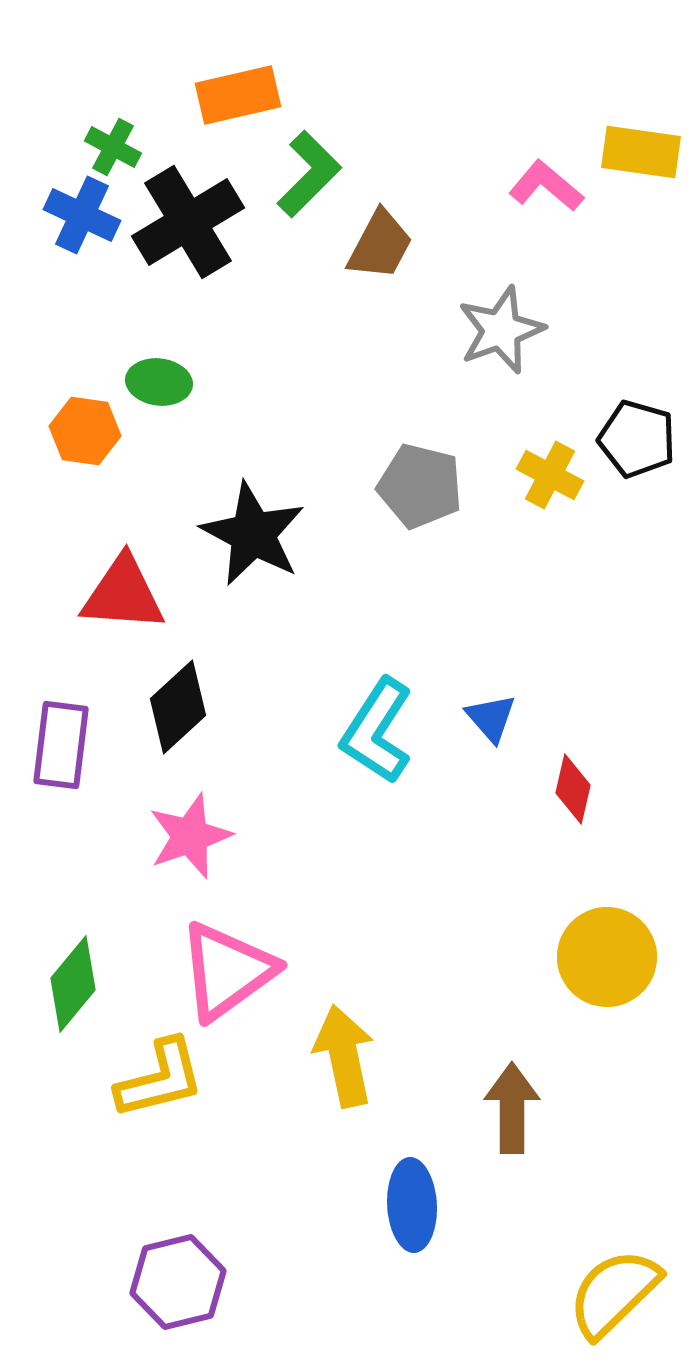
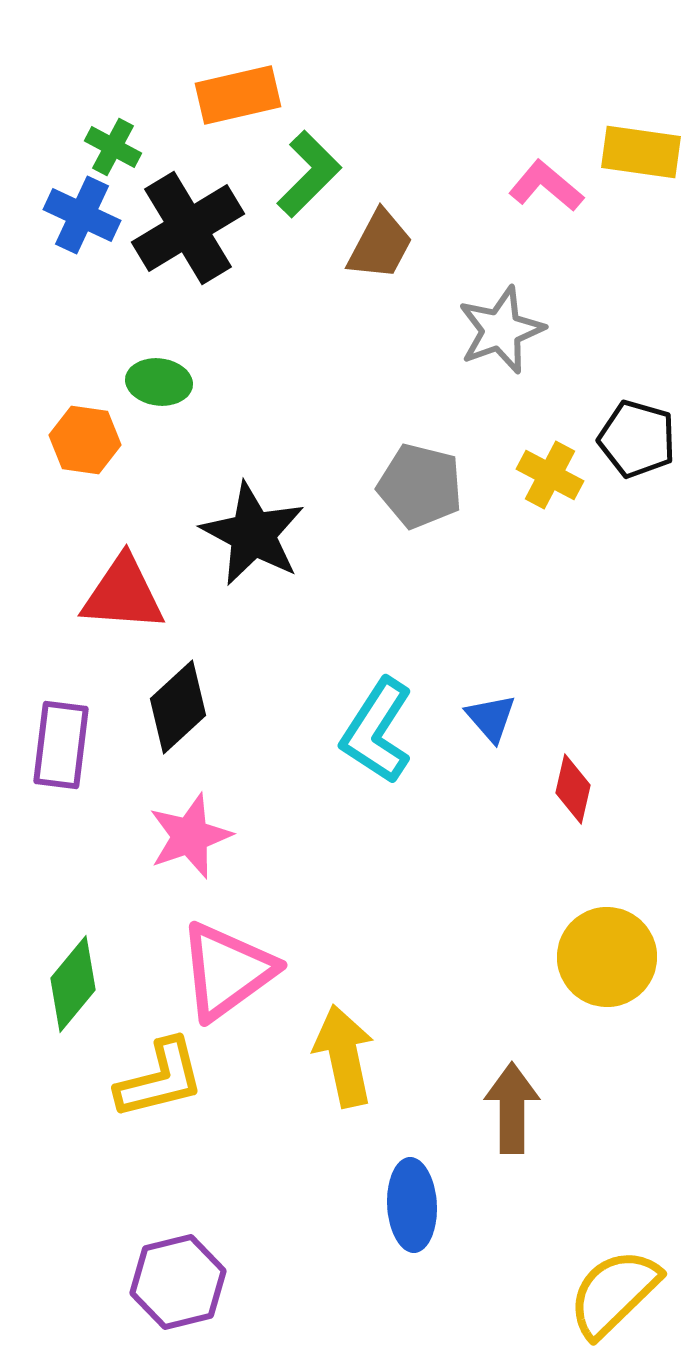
black cross: moved 6 px down
orange hexagon: moved 9 px down
